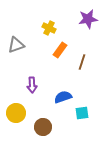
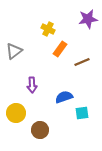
yellow cross: moved 1 px left, 1 px down
gray triangle: moved 2 px left, 6 px down; rotated 18 degrees counterclockwise
orange rectangle: moved 1 px up
brown line: rotated 49 degrees clockwise
blue semicircle: moved 1 px right
brown circle: moved 3 px left, 3 px down
